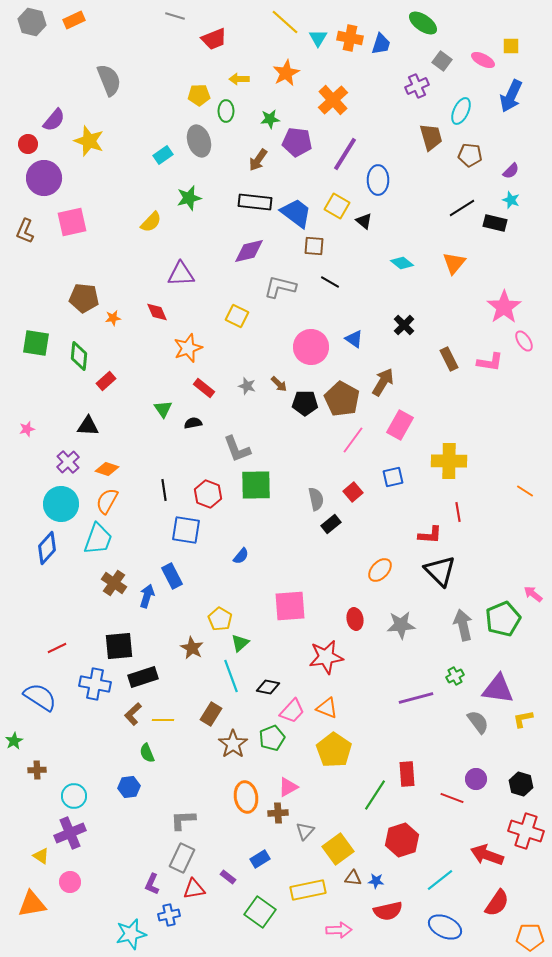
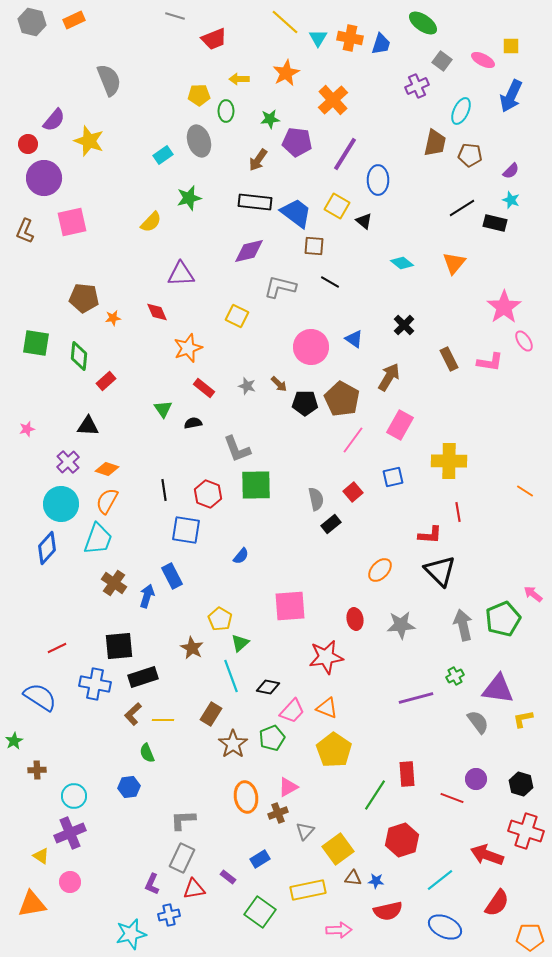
brown trapezoid at (431, 137): moved 4 px right, 6 px down; rotated 28 degrees clockwise
brown arrow at (383, 382): moved 6 px right, 5 px up
brown cross at (278, 813): rotated 18 degrees counterclockwise
